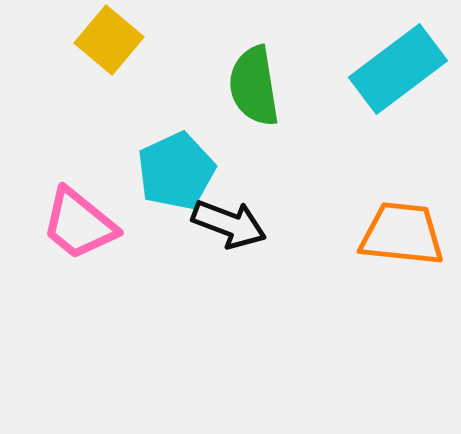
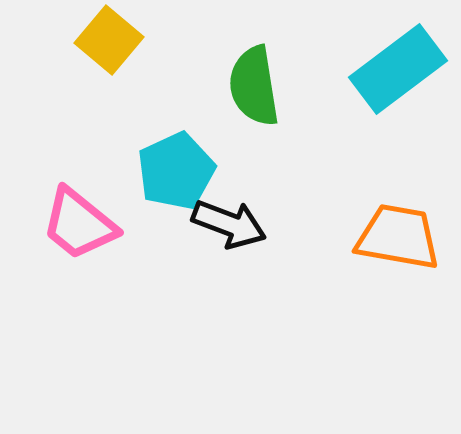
orange trapezoid: moved 4 px left, 3 px down; rotated 4 degrees clockwise
